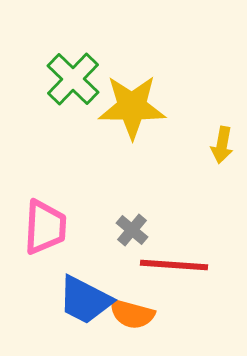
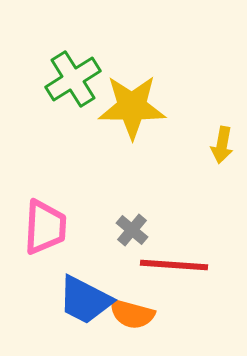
green cross: rotated 14 degrees clockwise
